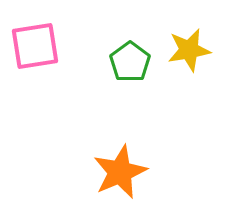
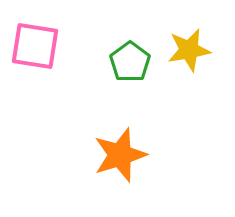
pink square: rotated 18 degrees clockwise
orange star: moved 17 px up; rotated 6 degrees clockwise
